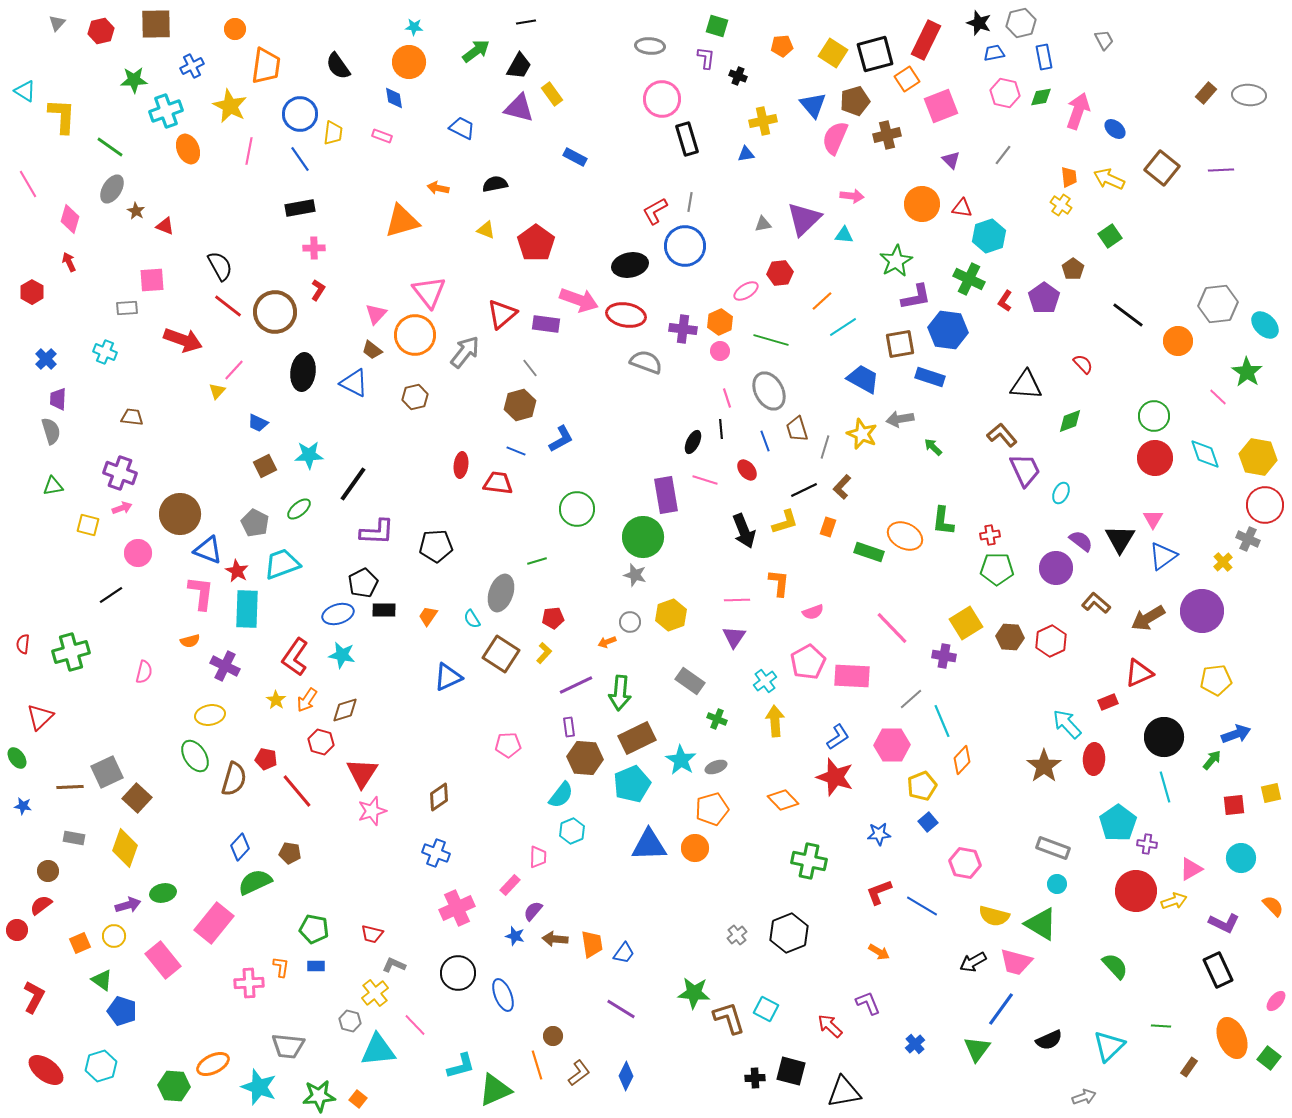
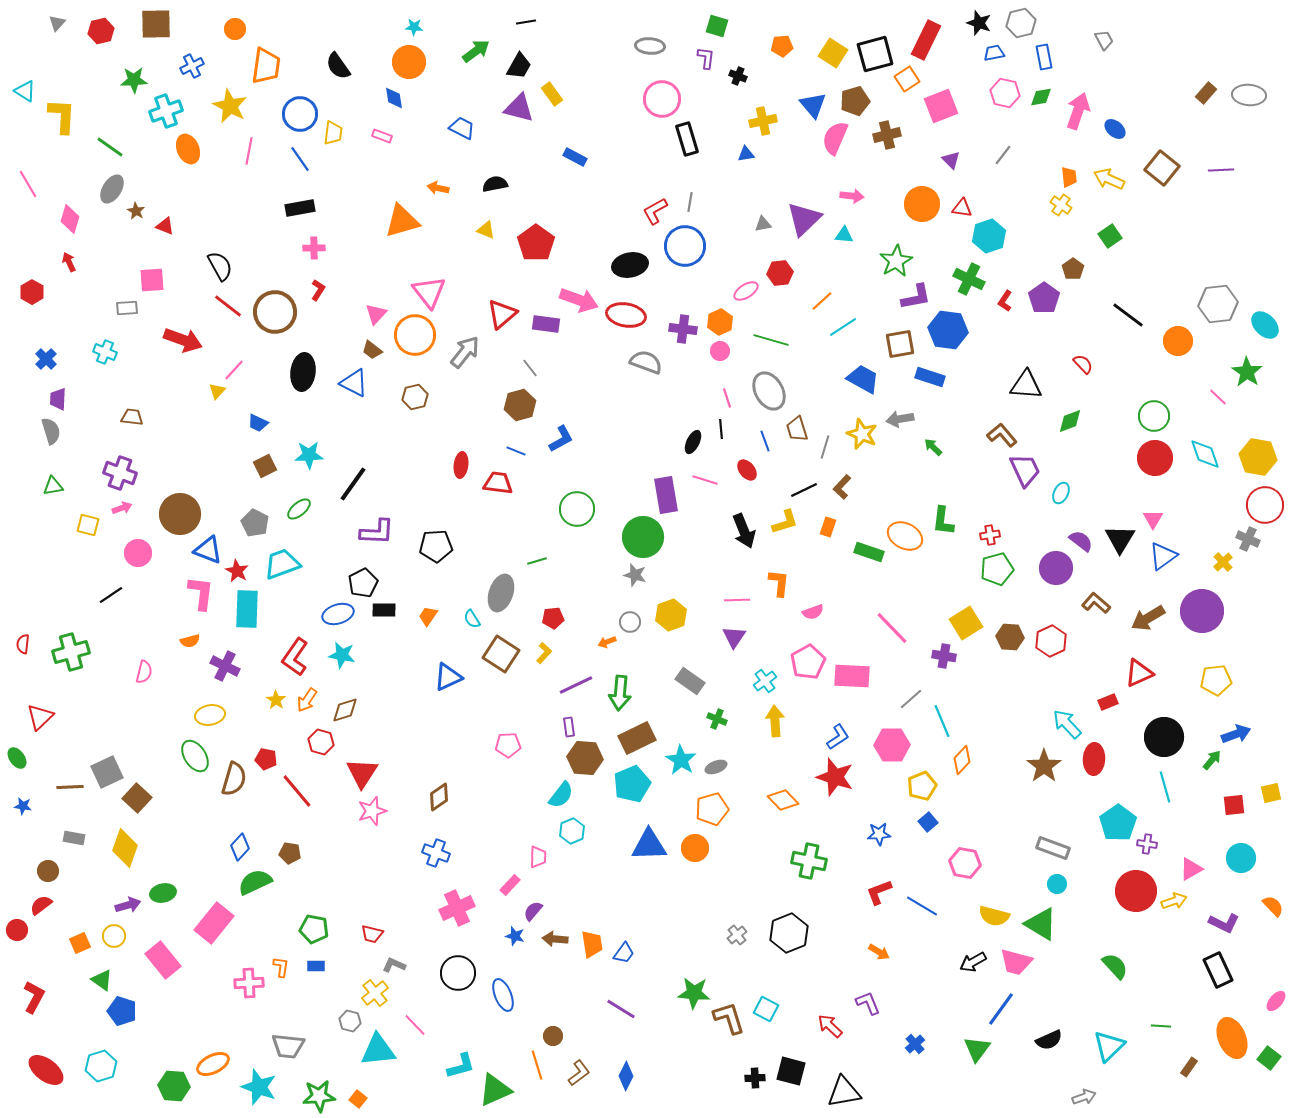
green pentagon at (997, 569): rotated 16 degrees counterclockwise
